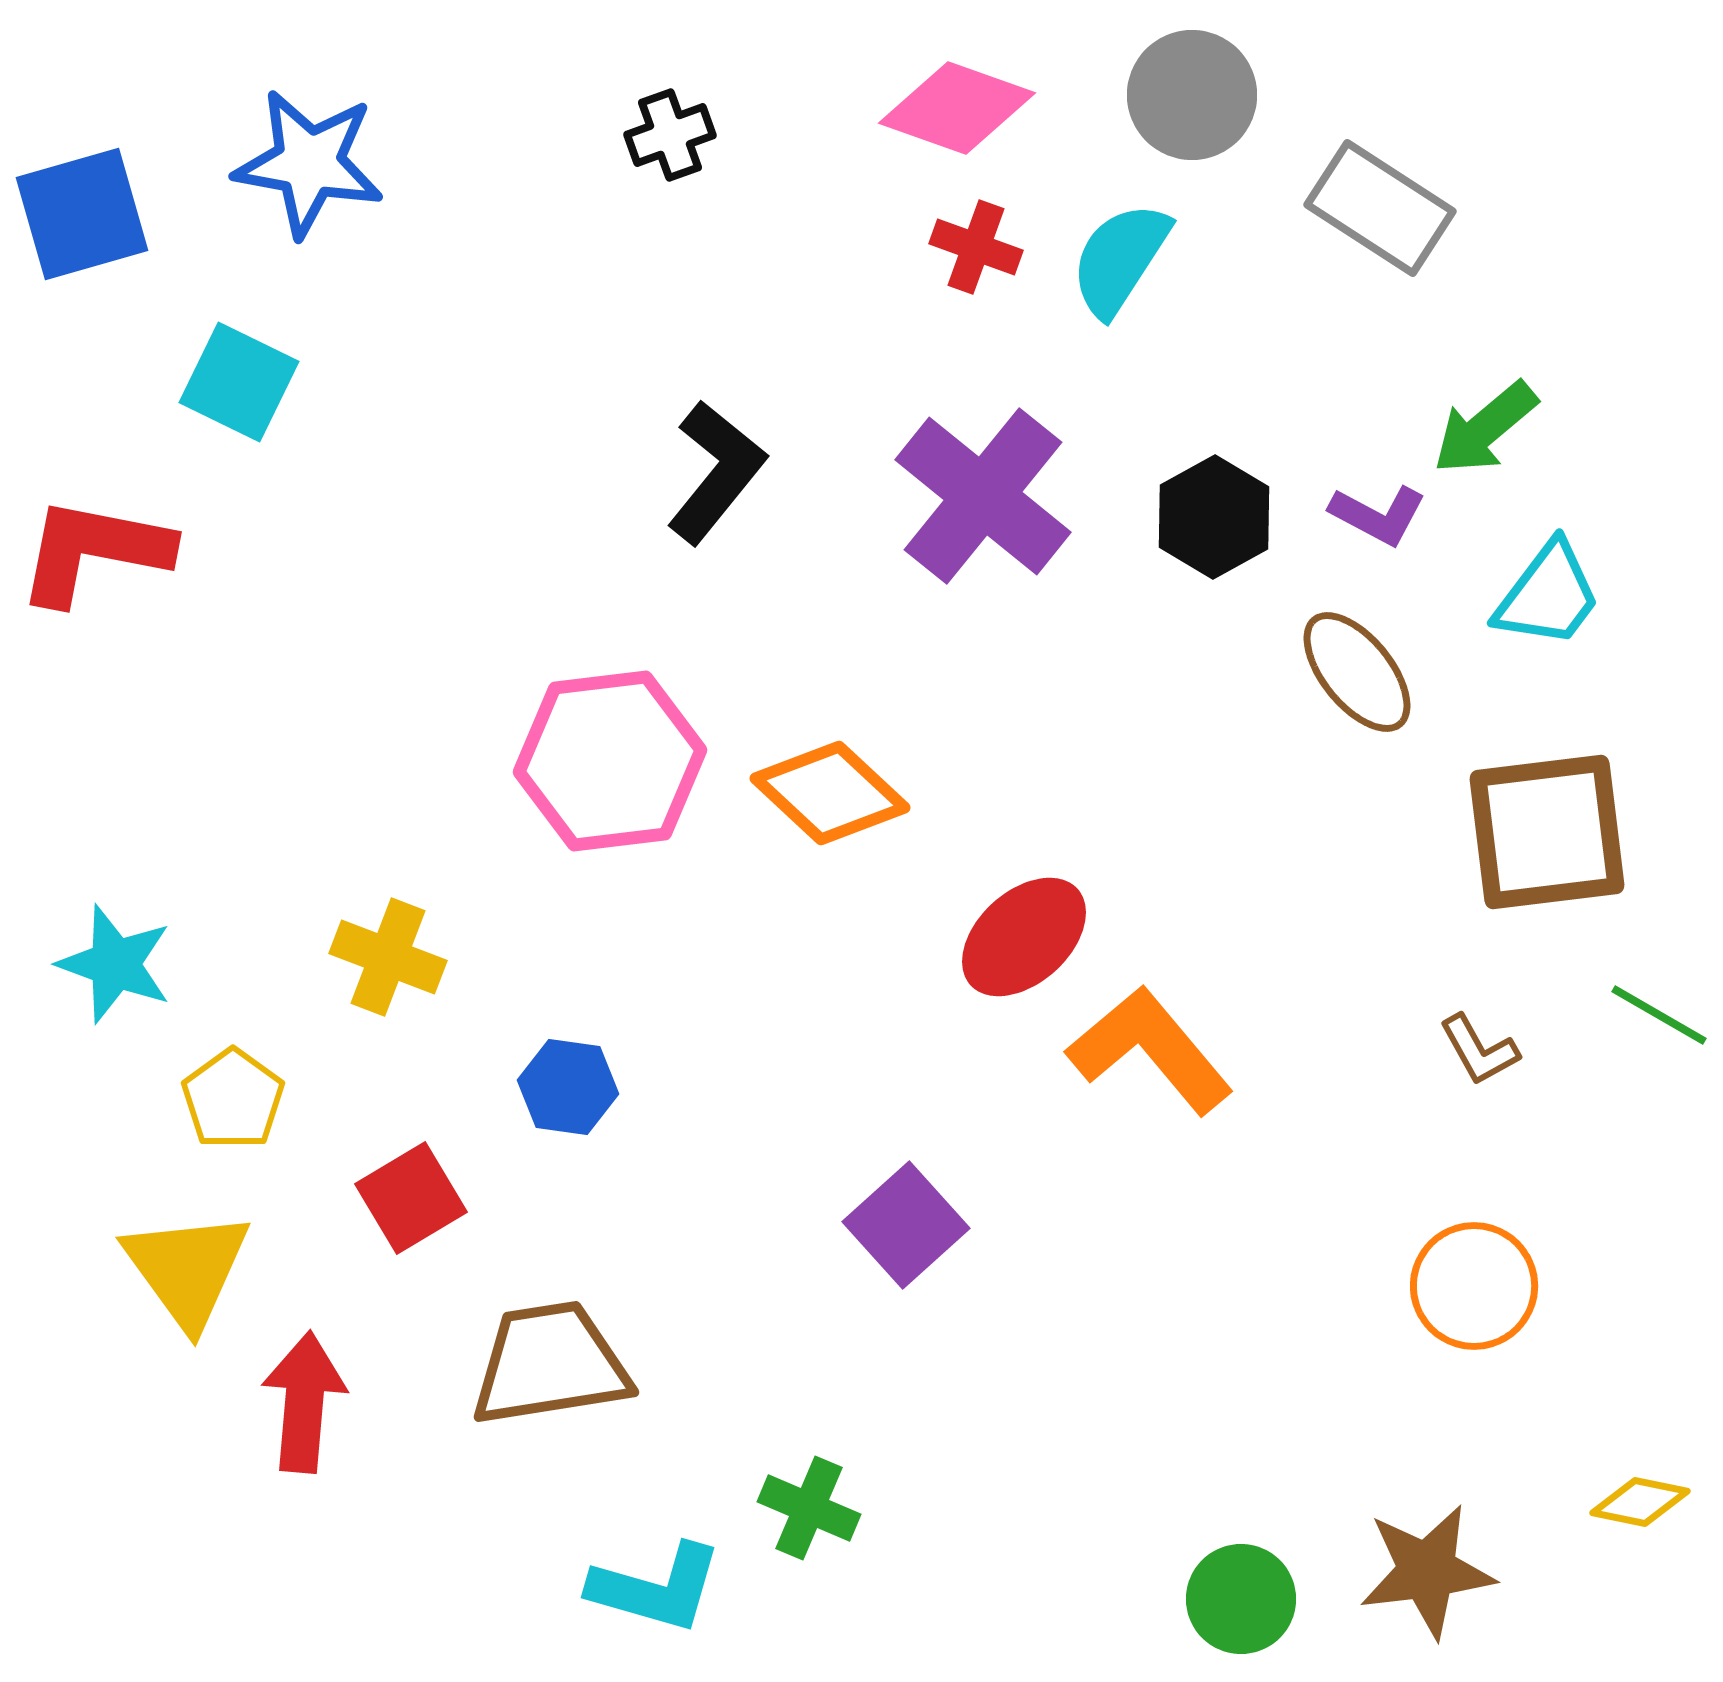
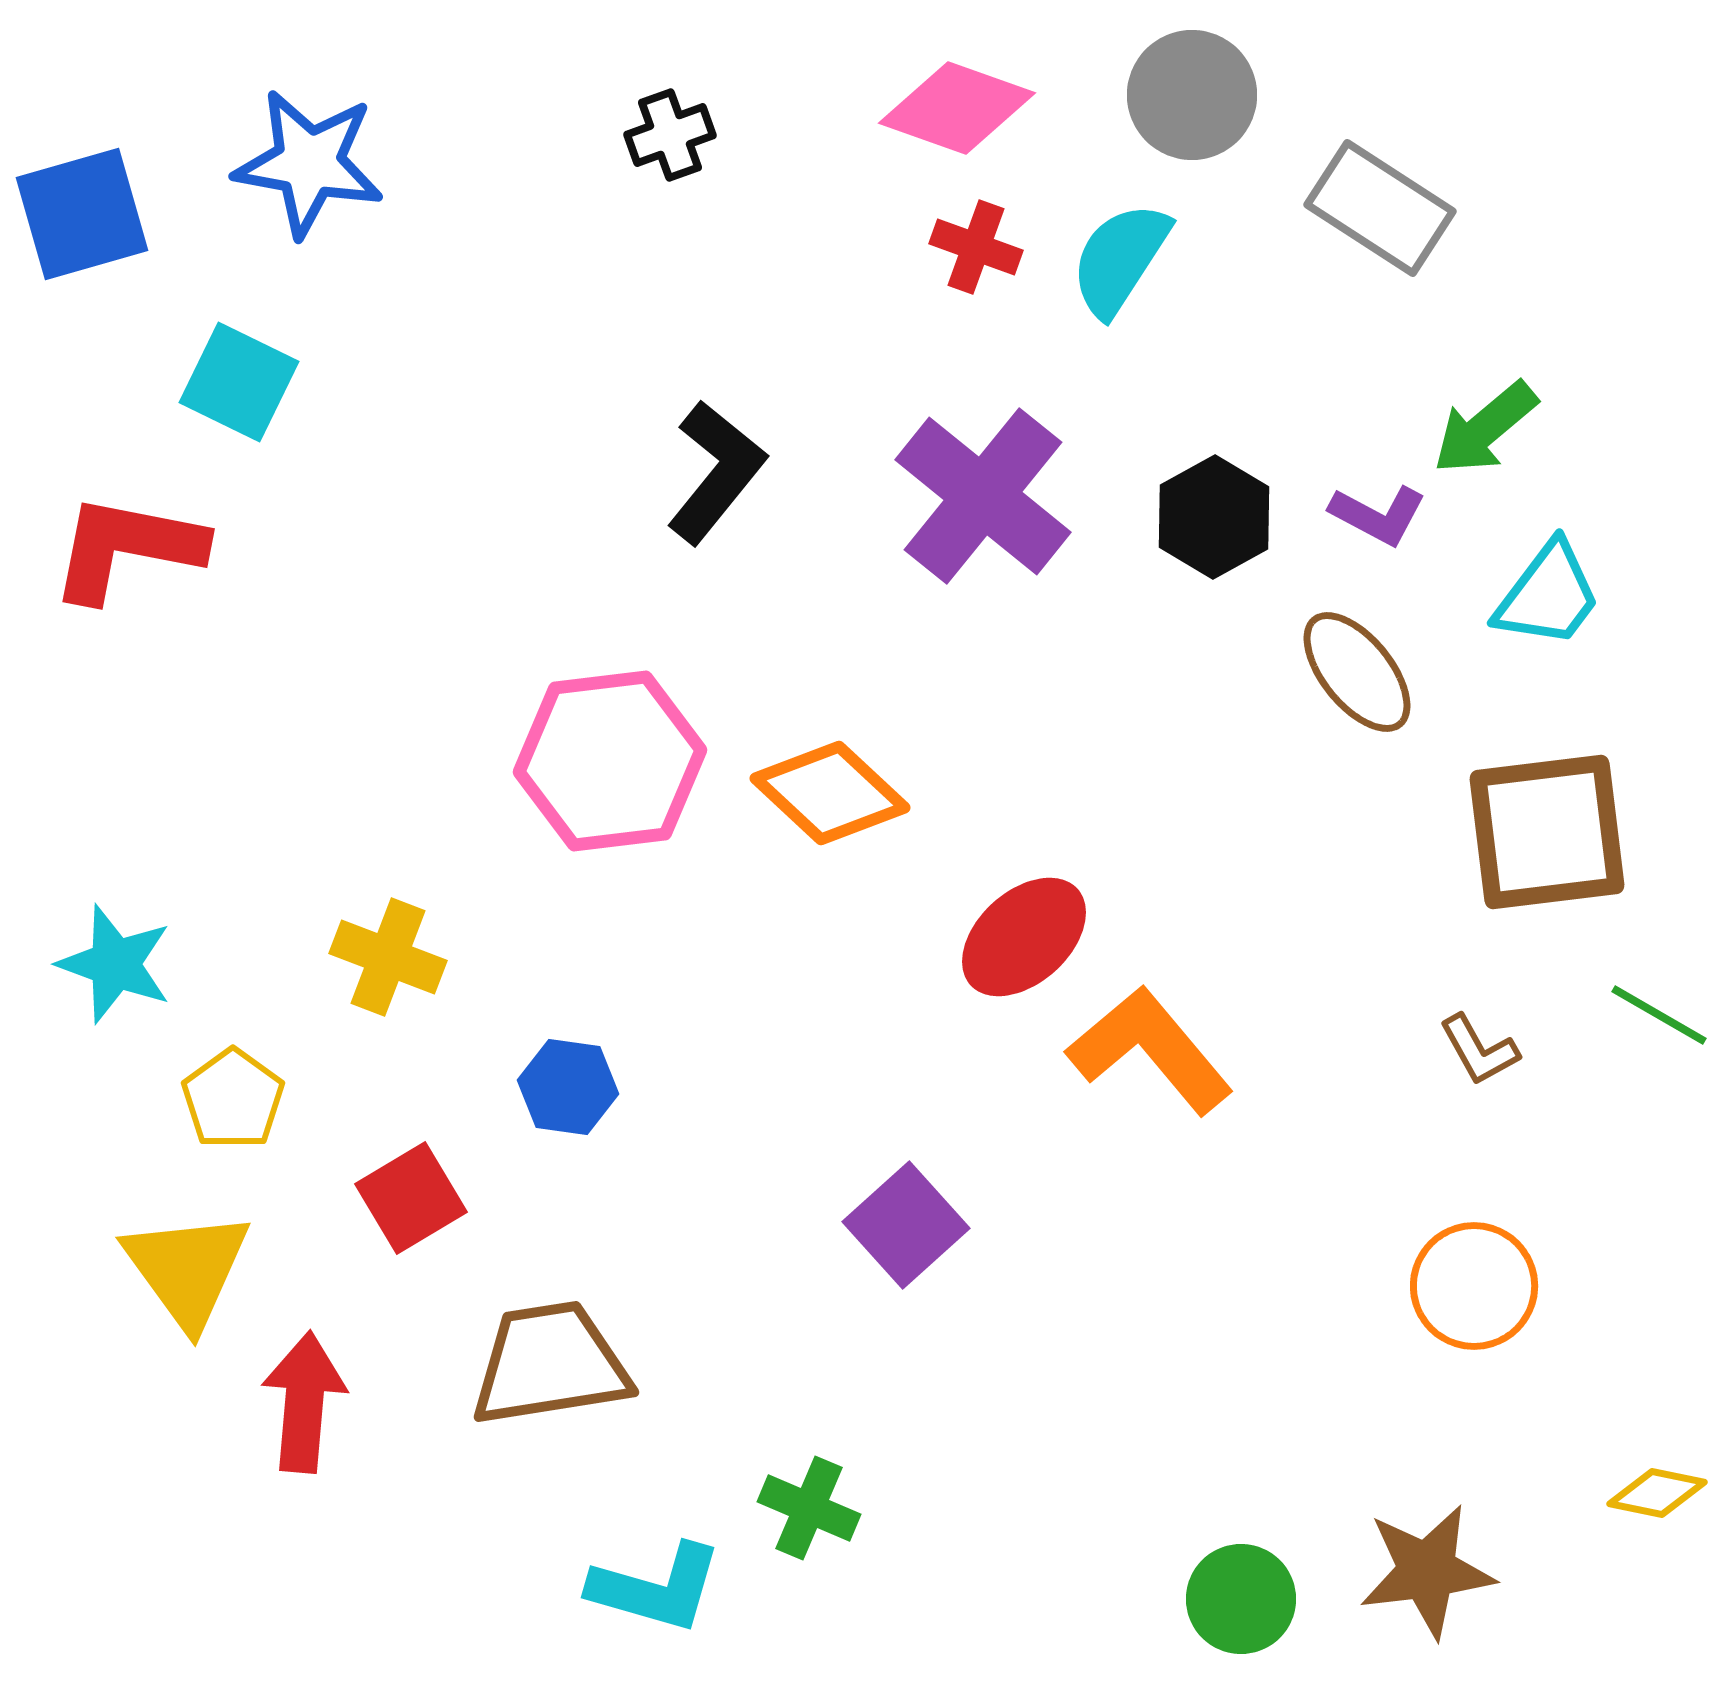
red L-shape: moved 33 px right, 3 px up
yellow diamond: moved 17 px right, 9 px up
